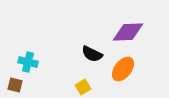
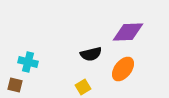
black semicircle: moved 1 px left; rotated 40 degrees counterclockwise
